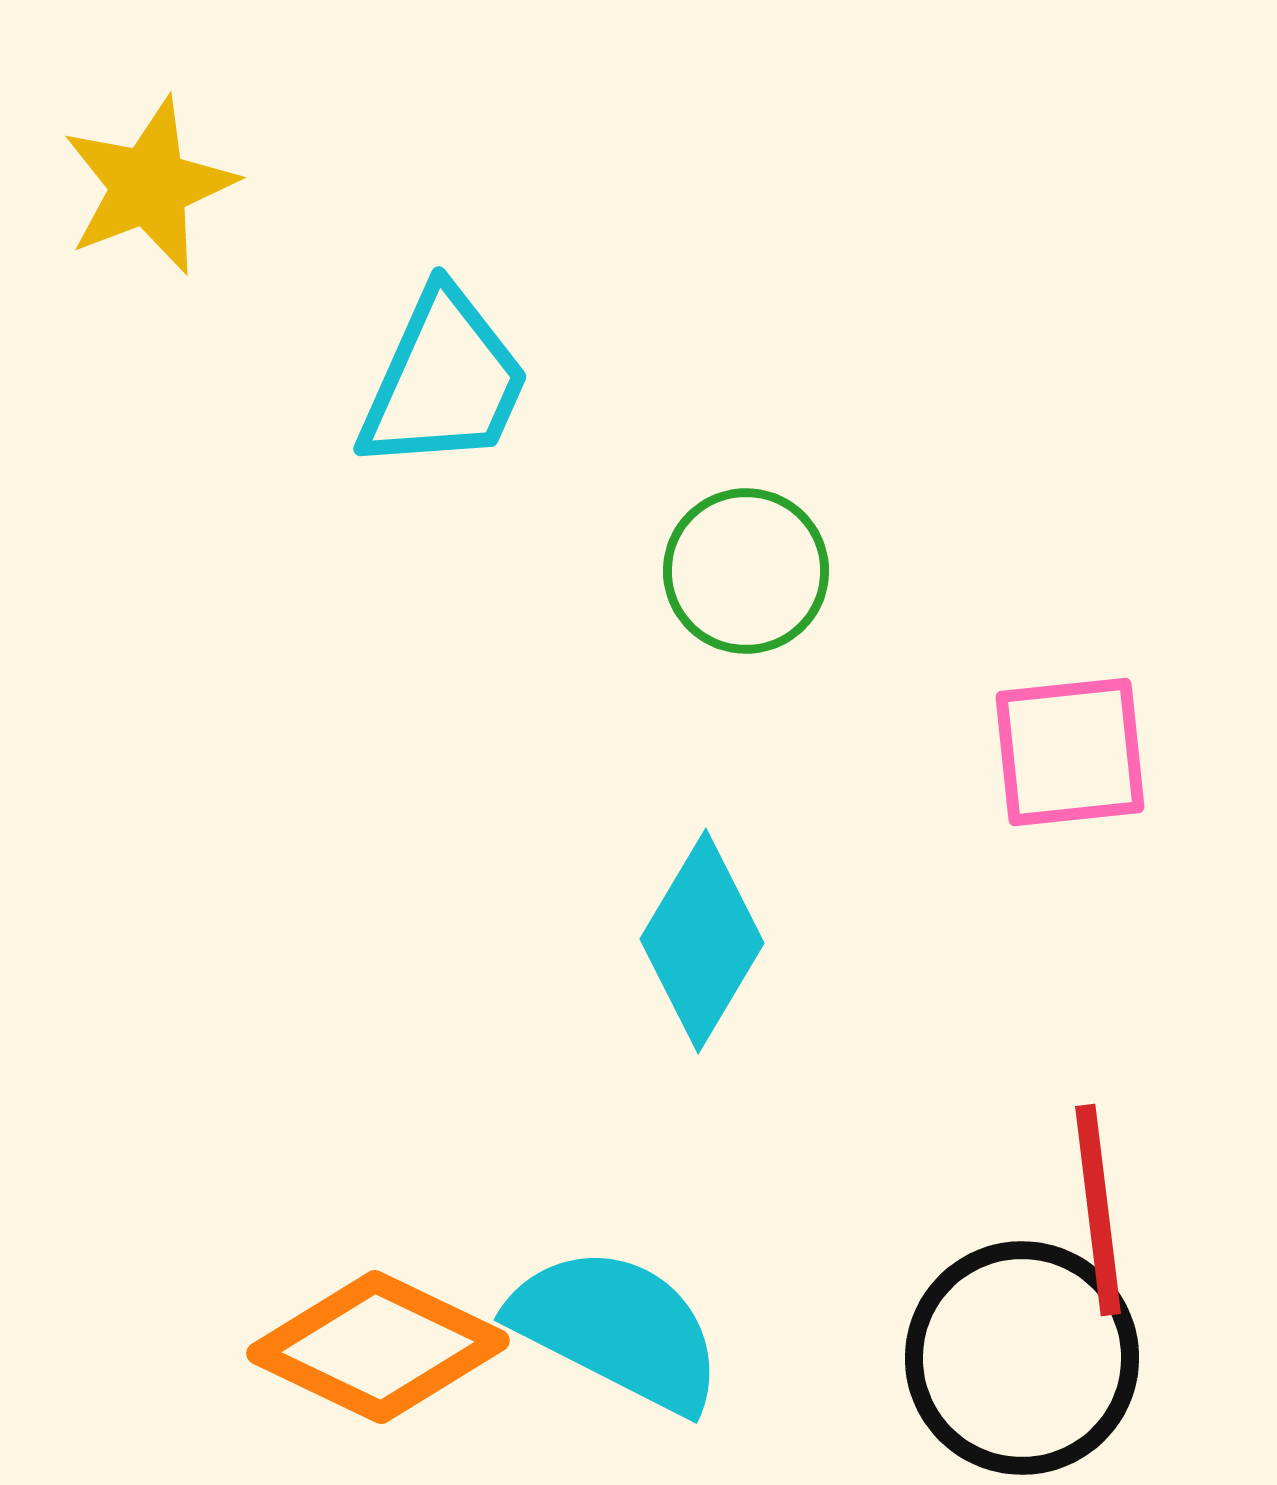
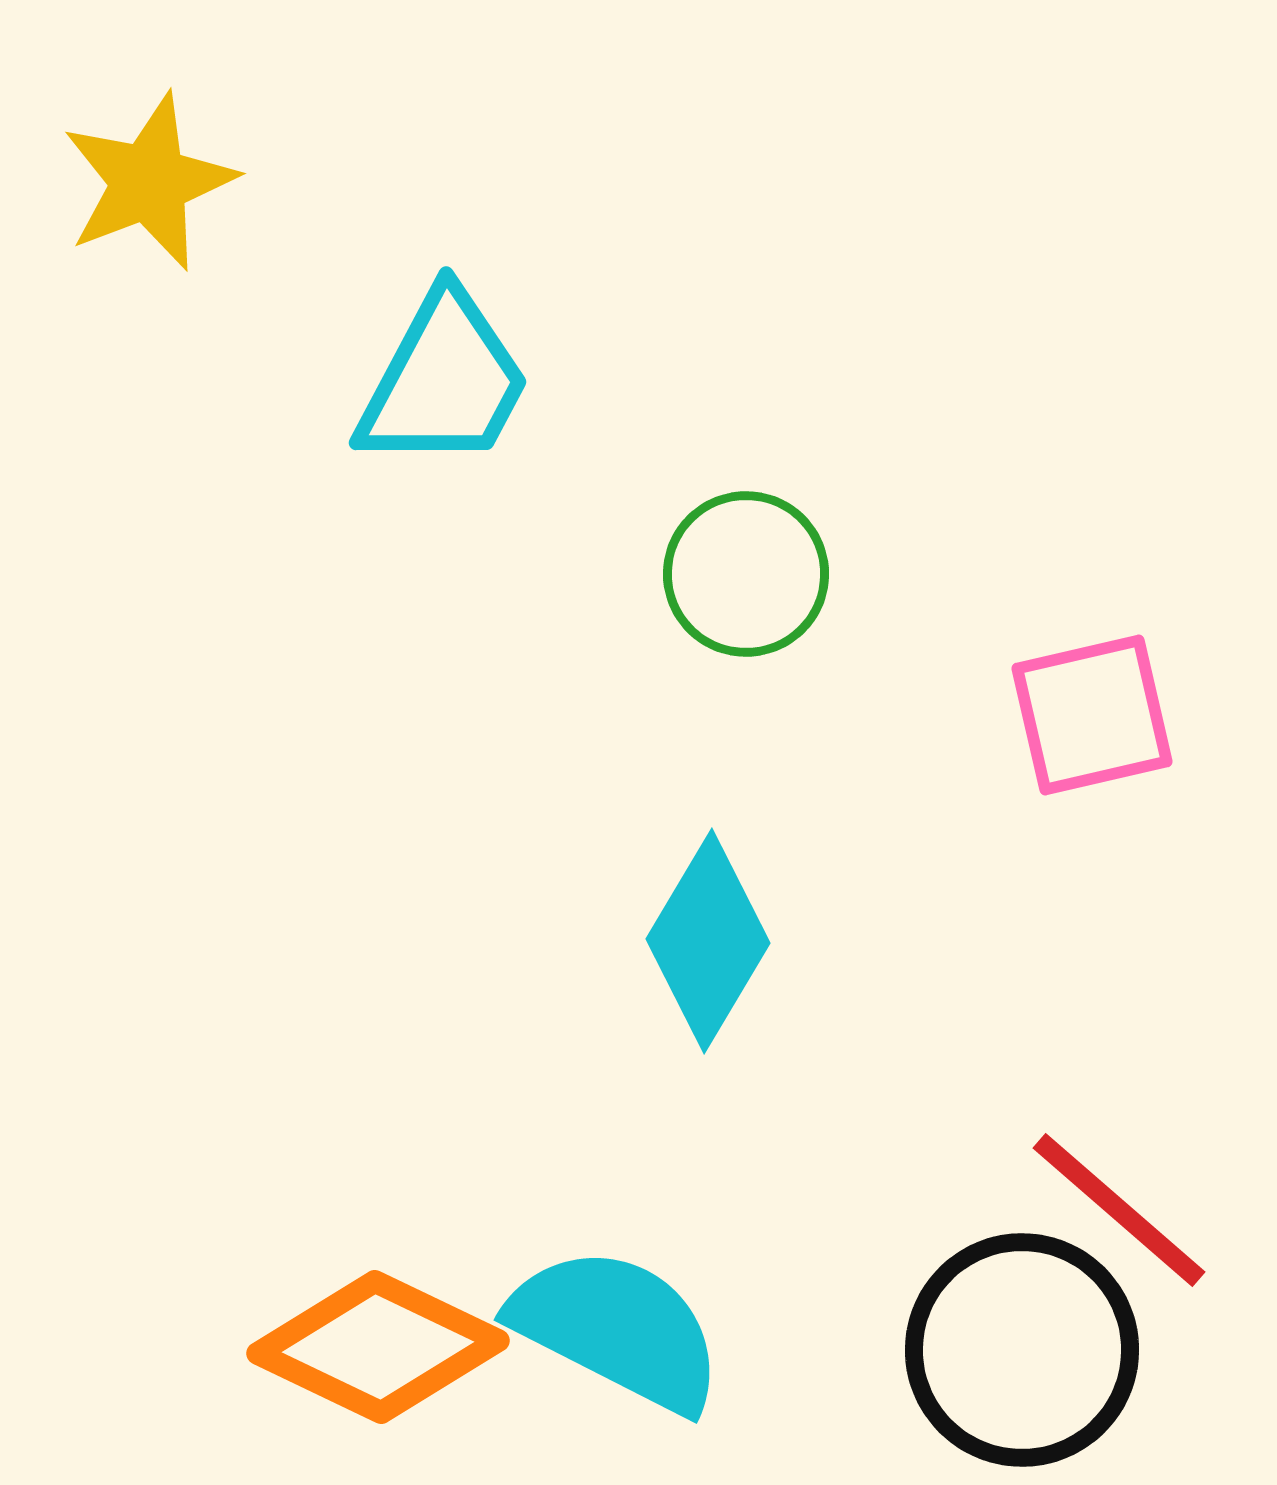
yellow star: moved 4 px up
cyan trapezoid: rotated 4 degrees clockwise
green circle: moved 3 px down
pink square: moved 22 px right, 37 px up; rotated 7 degrees counterclockwise
cyan diamond: moved 6 px right
red line: moved 21 px right; rotated 42 degrees counterclockwise
black circle: moved 8 px up
